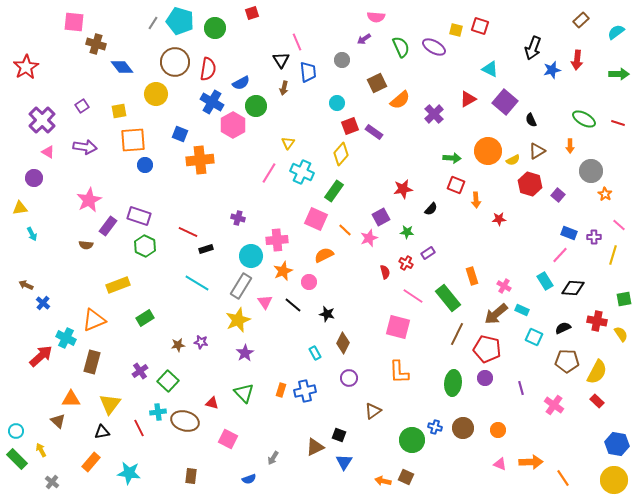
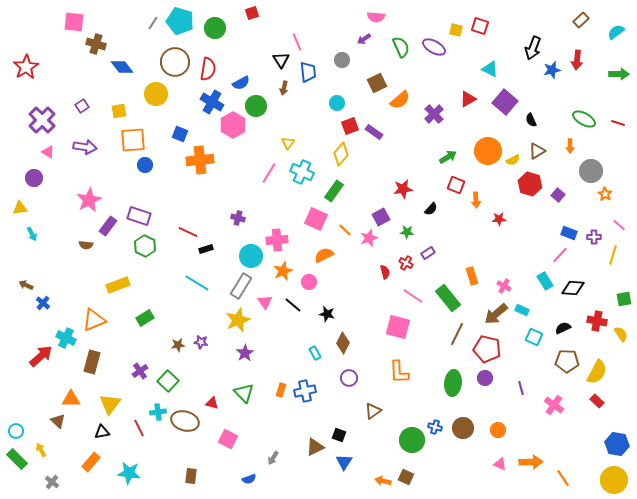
green arrow at (452, 158): moved 4 px left, 1 px up; rotated 36 degrees counterclockwise
